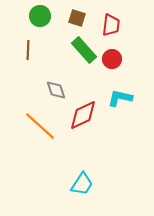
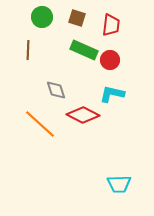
green circle: moved 2 px right, 1 px down
green rectangle: rotated 24 degrees counterclockwise
red circle: moved 2 px left, 1 px down
cyan L-shape: moved 8 px left, 4 px up
red diamond: rotated 52 degrees clockwise
orange line: moved 2 px up
cyan trapezoid: moved 37 px right; rotated 55 degrees clockwise
